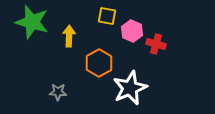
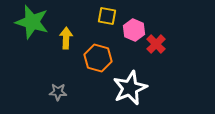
pink hexagon: moved 2 px right, 1 px up
yellow arrow: moved 3 px left, 2 px down
red cross: rotated 30 degrees clockwise
orange hexagon: moved 1 px left, 5 px up; rotated 16 degrees counterclockwise
